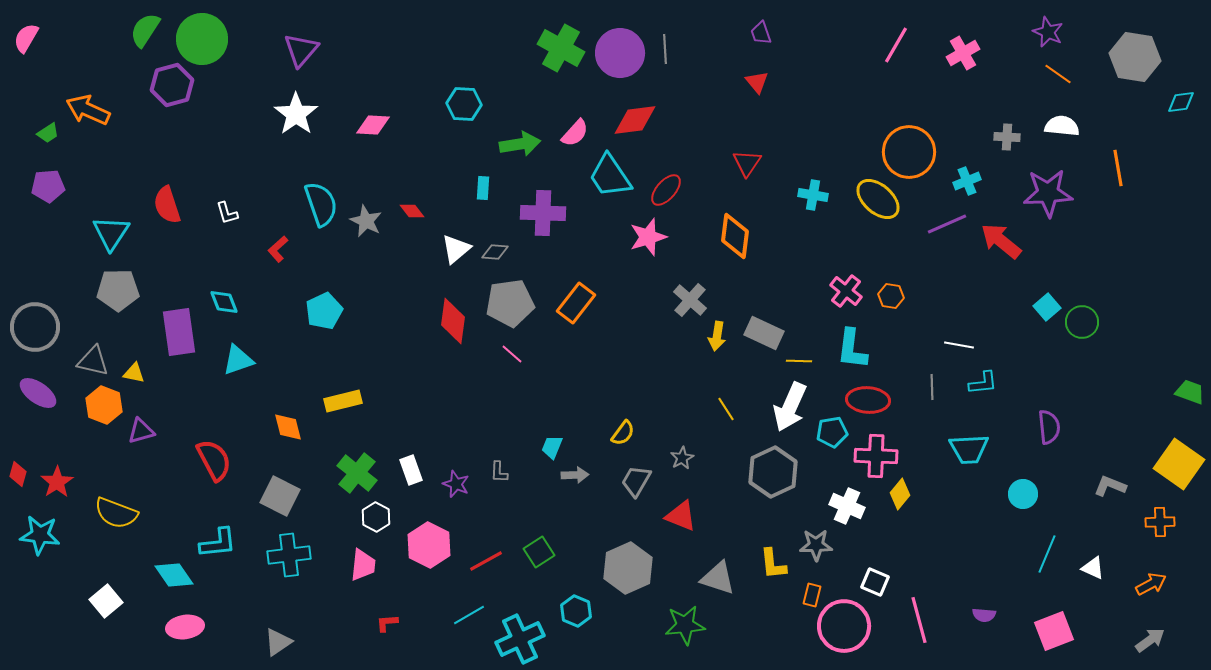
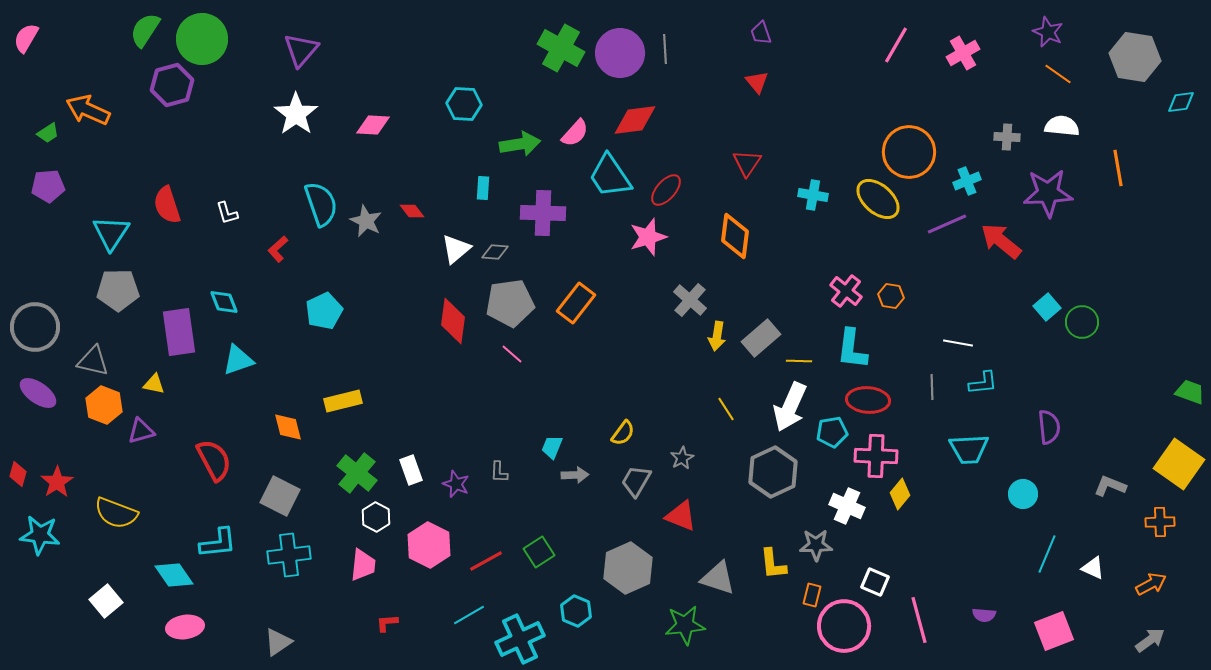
gray rectangle at (764, 333): moved 3 px left, 5 px down; rotated 66 degrees counterclockwise
white line at (959, 345): moved 1 px left, 2 px up
yellow triangle at (134, 373): moved 20 px right, 11 px down
